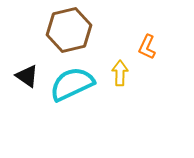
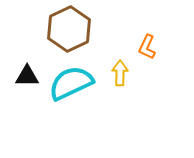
brown hexagon: moved 1 px up; rotated 12 degrees counterclockwise
black triangle: rotated 35 degrees counterclockwise
cyan semicircle: moved 1 px left, 1 px up
